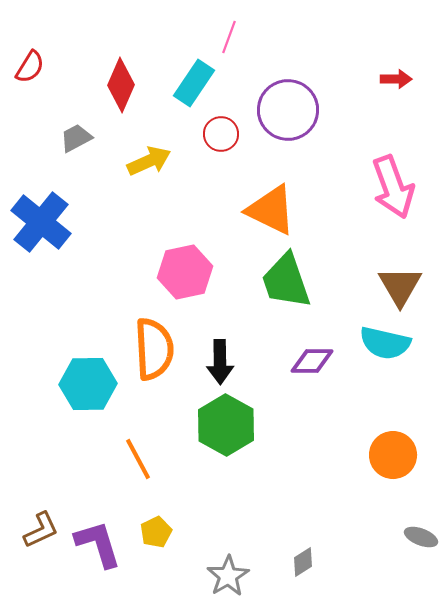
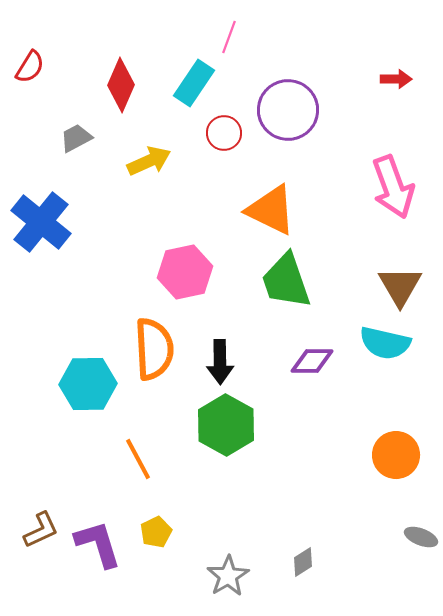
red circle: moved 3 px right, 1 px up
orange circle: moved 3 px right
